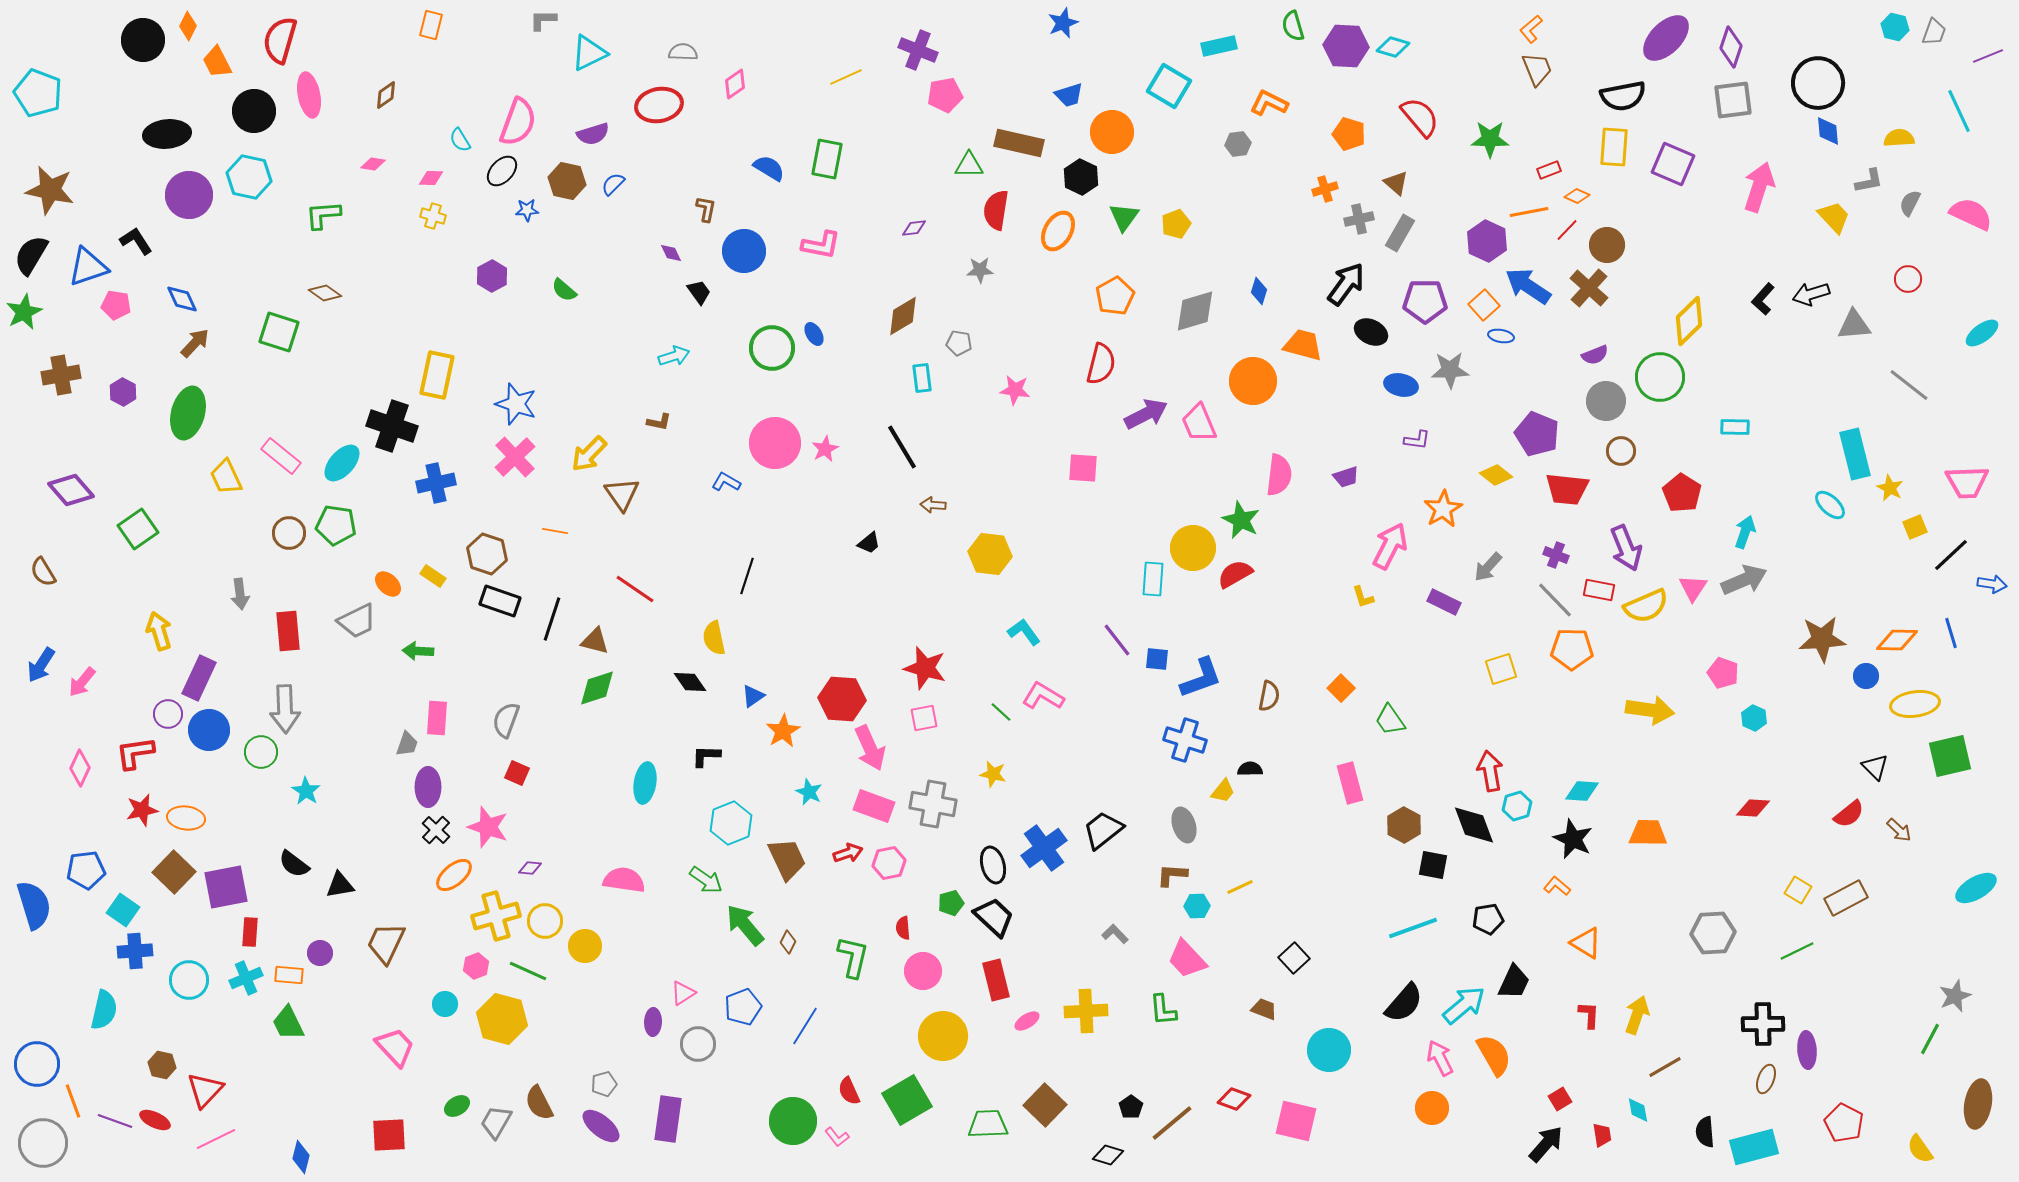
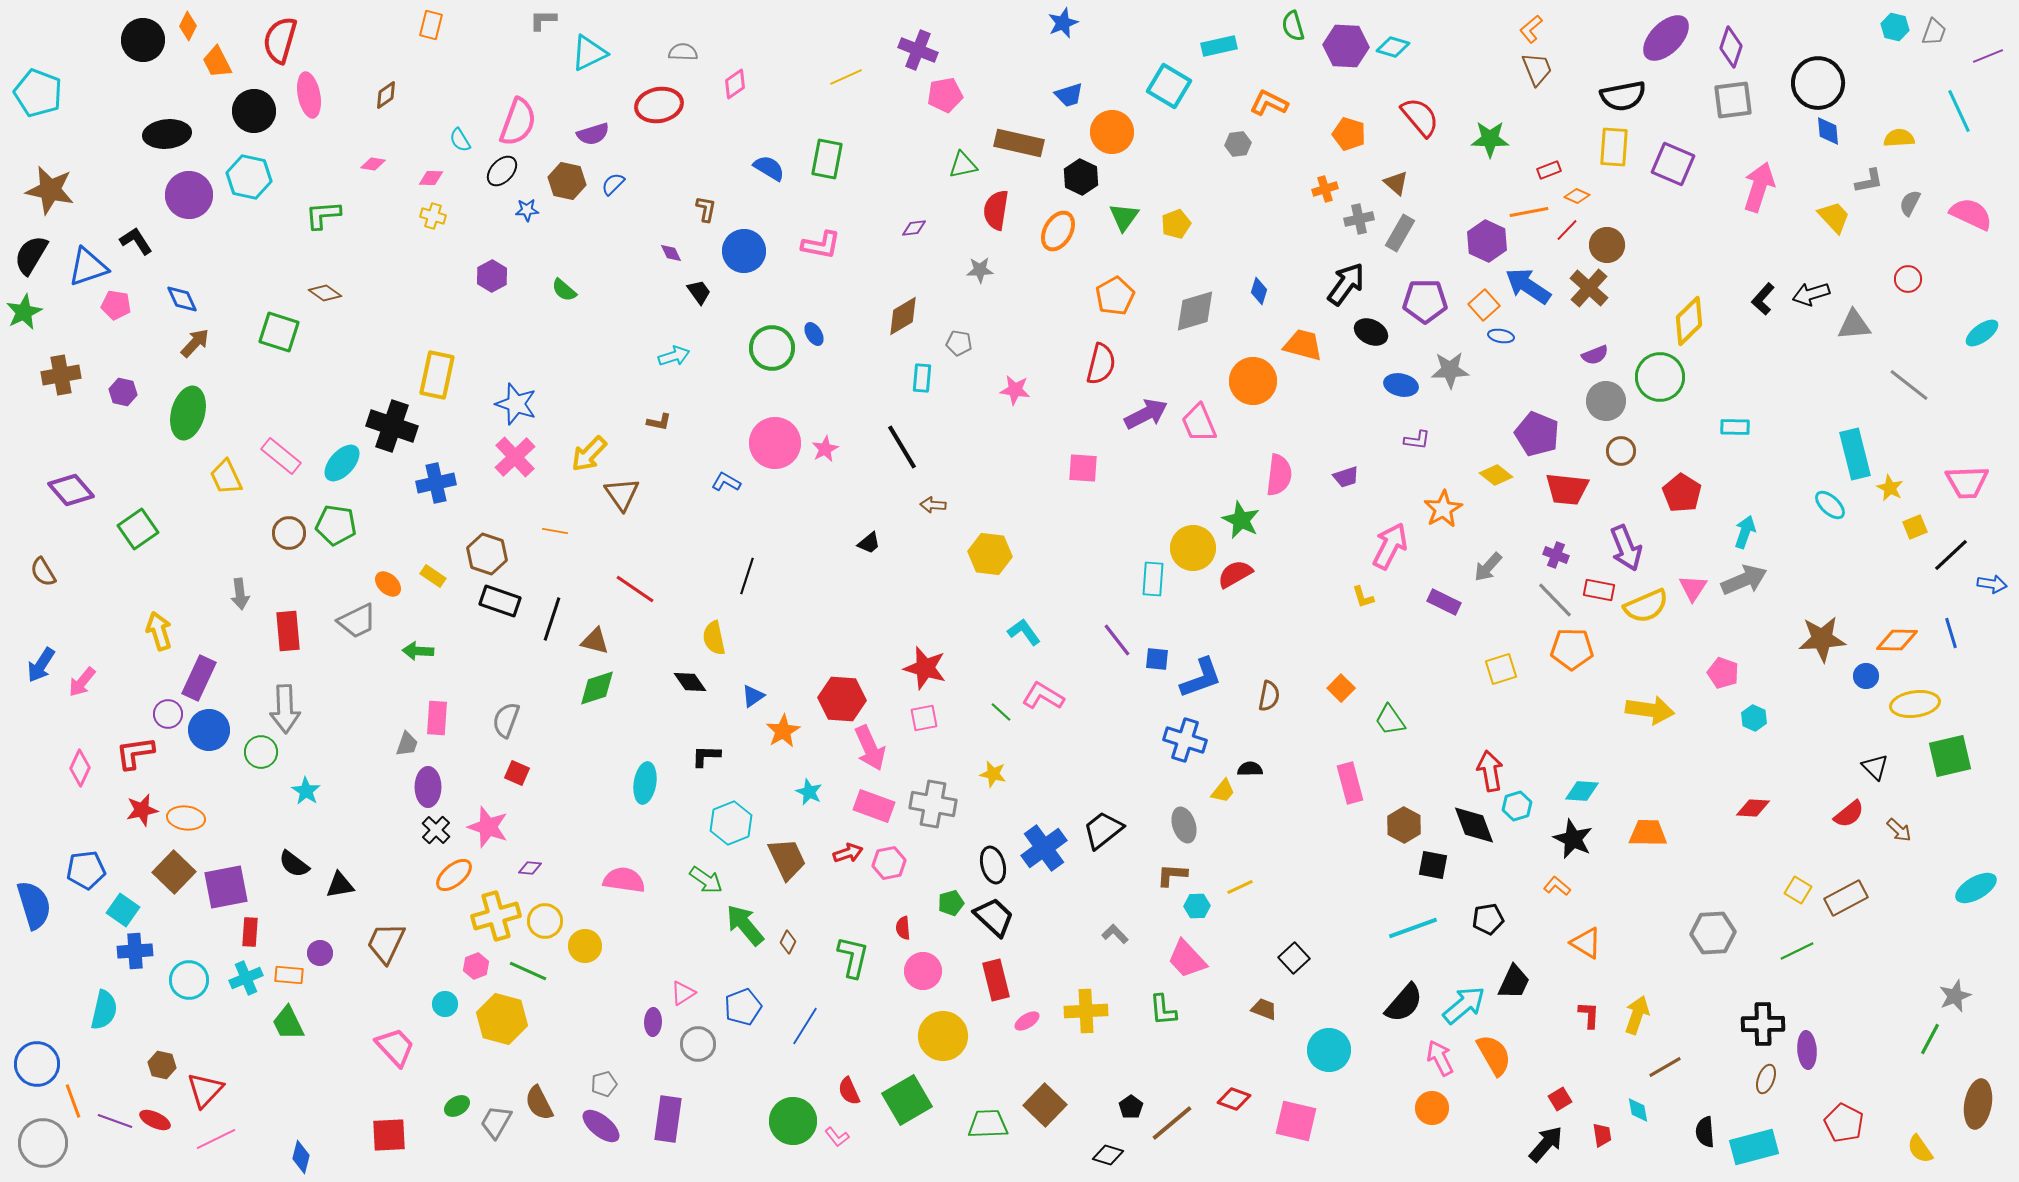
green triangle at (969, 165): moved 6 px left; rotated 12 degrees counterclockwise
cyan rectangle at (922, 378): rotated 12 degrees clockwise
purple hexagon at (123, 392): rotated 16 degrees counterclockwise
